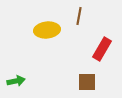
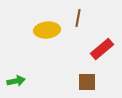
brown line: moved 1 px left, 2 px down
red rectangle: rotated 20 degrees clockwise
